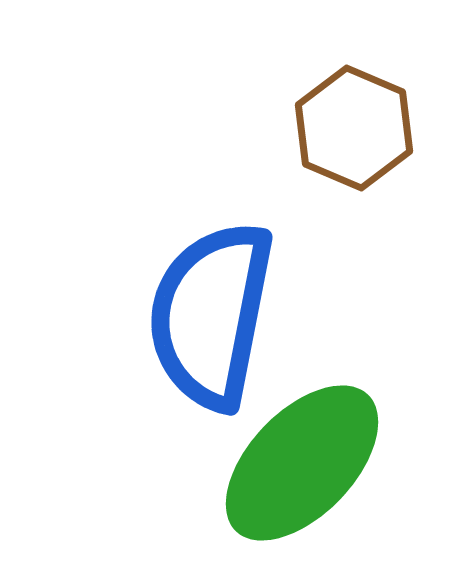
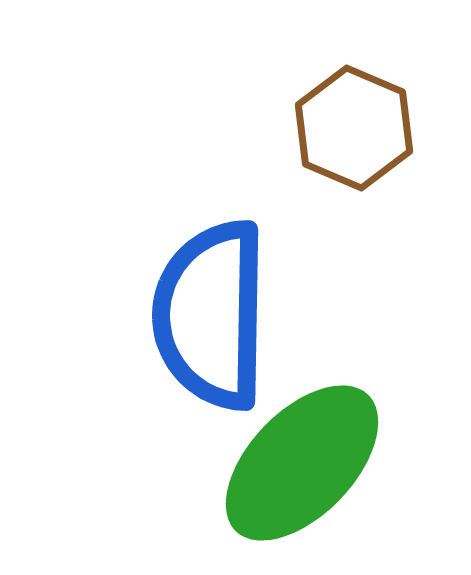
blue semicircle: rotated 10 degrees counterclockwise
